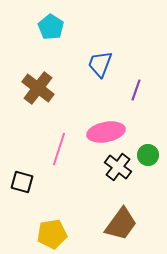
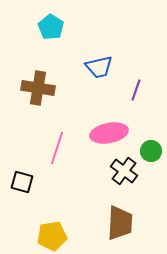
blue trapezoid: moved 1 px left, 3 px down; rotated 124 degrees counterclockwise
brown cross: rotated 28 degrees counterclockwise
pink ellipse: moved 3 px right, 1 px down
pink line: moved 2 px left, 1 px up
green circle: moved 3 px right, 4 px up
black cross: moved 6 px right, 4 px down
brown trapezoid: moved 1 px left, 1 px up; rotated 33 degrees counterclockwise
yellow pentagon: moved 2 px down
